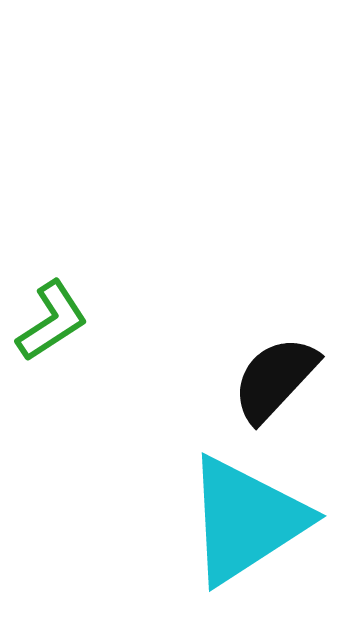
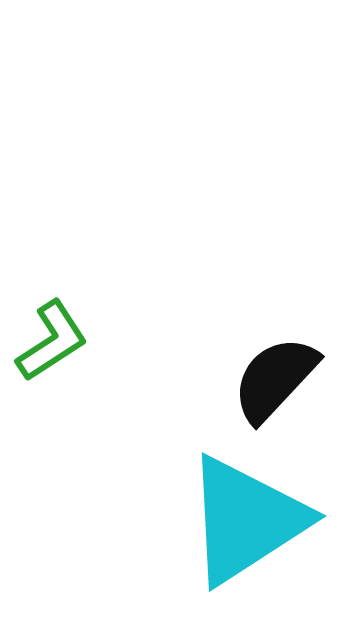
green L-shape: moved 20 px down
